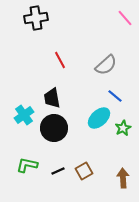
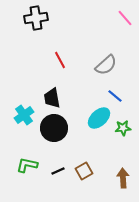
green star: rotated 21 degrees clockwise
